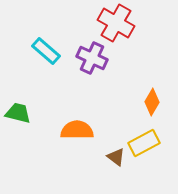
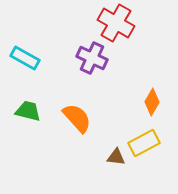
cyan rectangle: moved 21 px left, 7 px down; rotated 12 degrees counterclockwise
green trapezoid: moved 10 px right, 2 px up
orange semicircle: moved 12 px up; rotated 48 degrees clockwise
brown triangle: rotated 30 degrees counterclockwise
